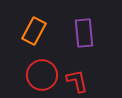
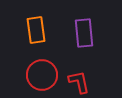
orange rectangle: moved 2 px right, 1 px up; rotated 36 degrees counterclockwise
red L-shape: moved 2 px right, 1 px down
